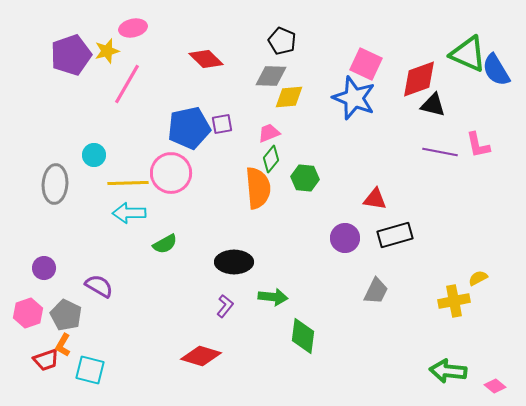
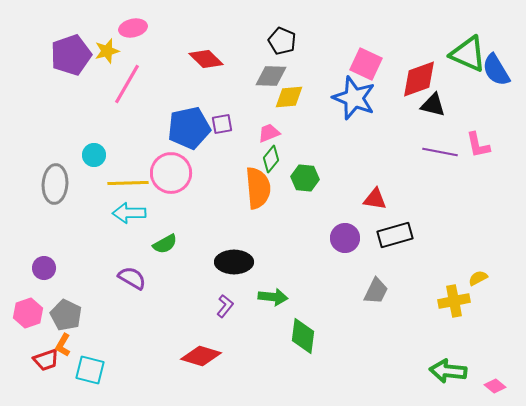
purple semicircle at (99, 286): moved 33 px right, 8 px up
